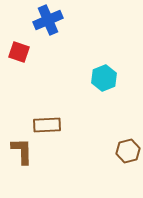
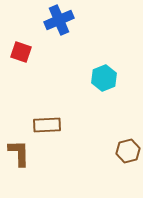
blue cross: moved 11 px right
red square: moved 2 px right
brown L-shape: moved 3 px left, 2 px down
